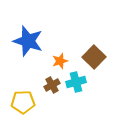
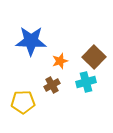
blue star: moved 3 px right; rotated 16 degrees counterclockwise
cyan cross: moved 10 px right
